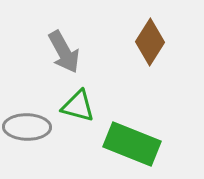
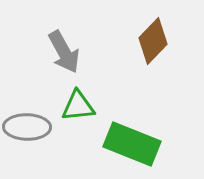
brown diamond: moved 3 px right, 1 px up; rotated 12 degrees clockwise
green triangle: rotated 21 degrees counterclockwise
